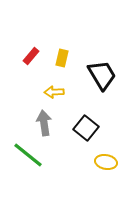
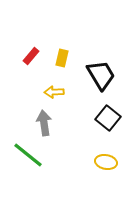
black trapezoid: moved 1 px left
black square: moved 22 px right, 10 px up
